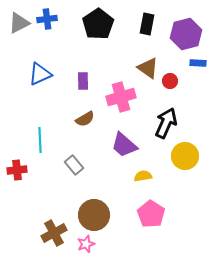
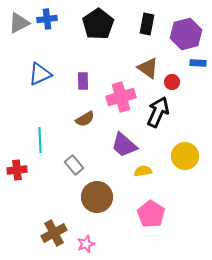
red circle: moved 2 px right, 1 px down
black arrow: moved 8 px left, 11 px up
yellow semicircle: moved 5 px up
brown circle: moved 3 px right, 18 px up
